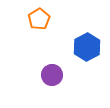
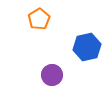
blue hexagon: rotated 16 degrees clockwise
